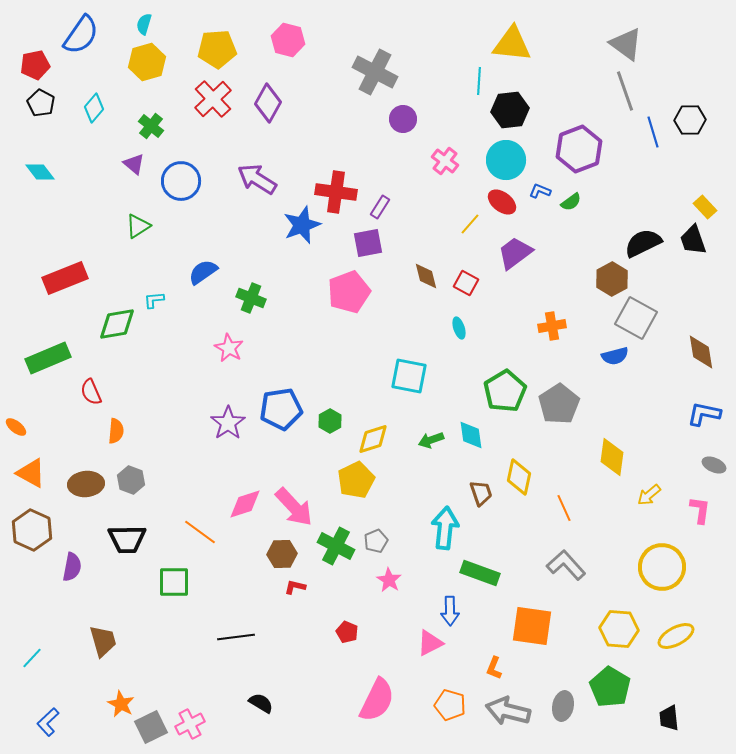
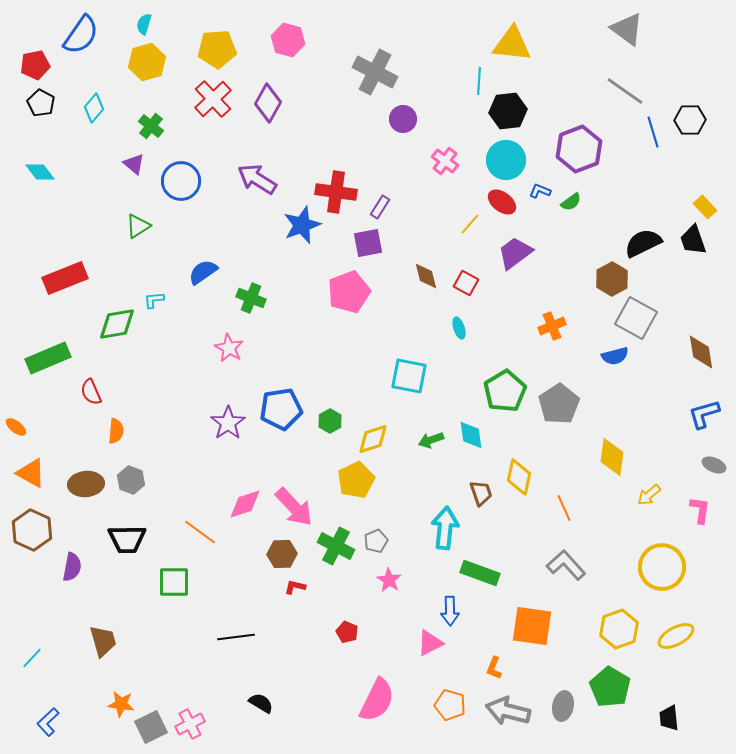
gray triangle at (626, 44): moved 1 px right, 15 px up
gray line at (625, 91): rotated 36 degrees counterclockwise
black hexagon at (510, 110): moved 2 px left, 1 px down
orange cross at (552, 326): rotated 12 degrees counterclockwise
blue L-shape at (704, 414): rotated 28 degrees counterclockwise
yellow hexagon at (619, 629): rotated 24 degrees counterclockwise
orange star at (121, 704): rotated 20 degrees counterclockwise
